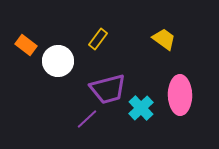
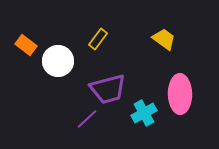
pink ellipse: moved 1 px up
cyan cross: moved 3 px right, 5 px down; rotated 15 degrees clockwise
